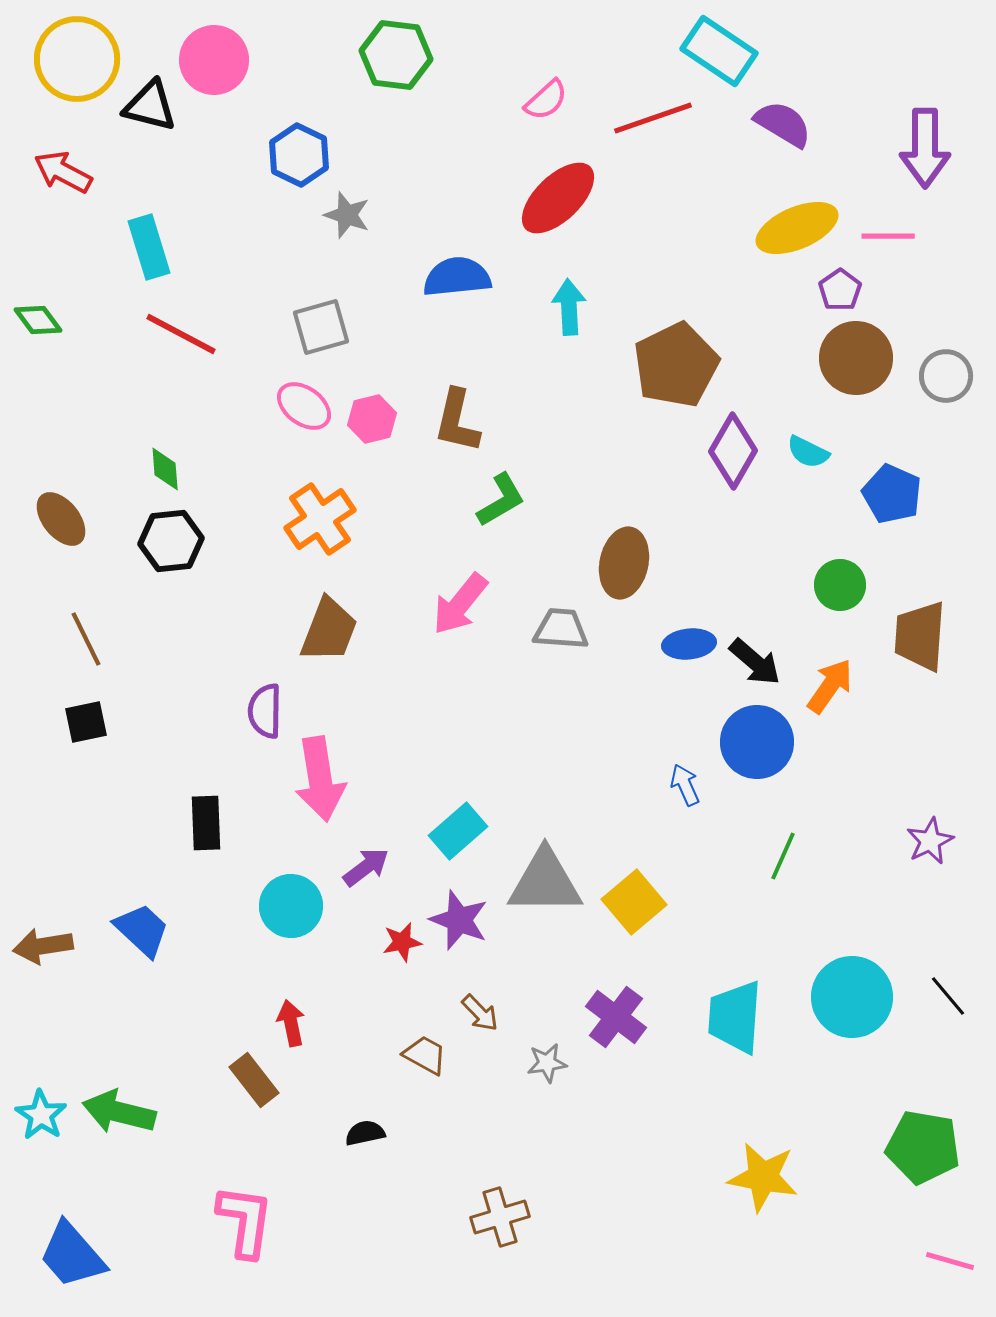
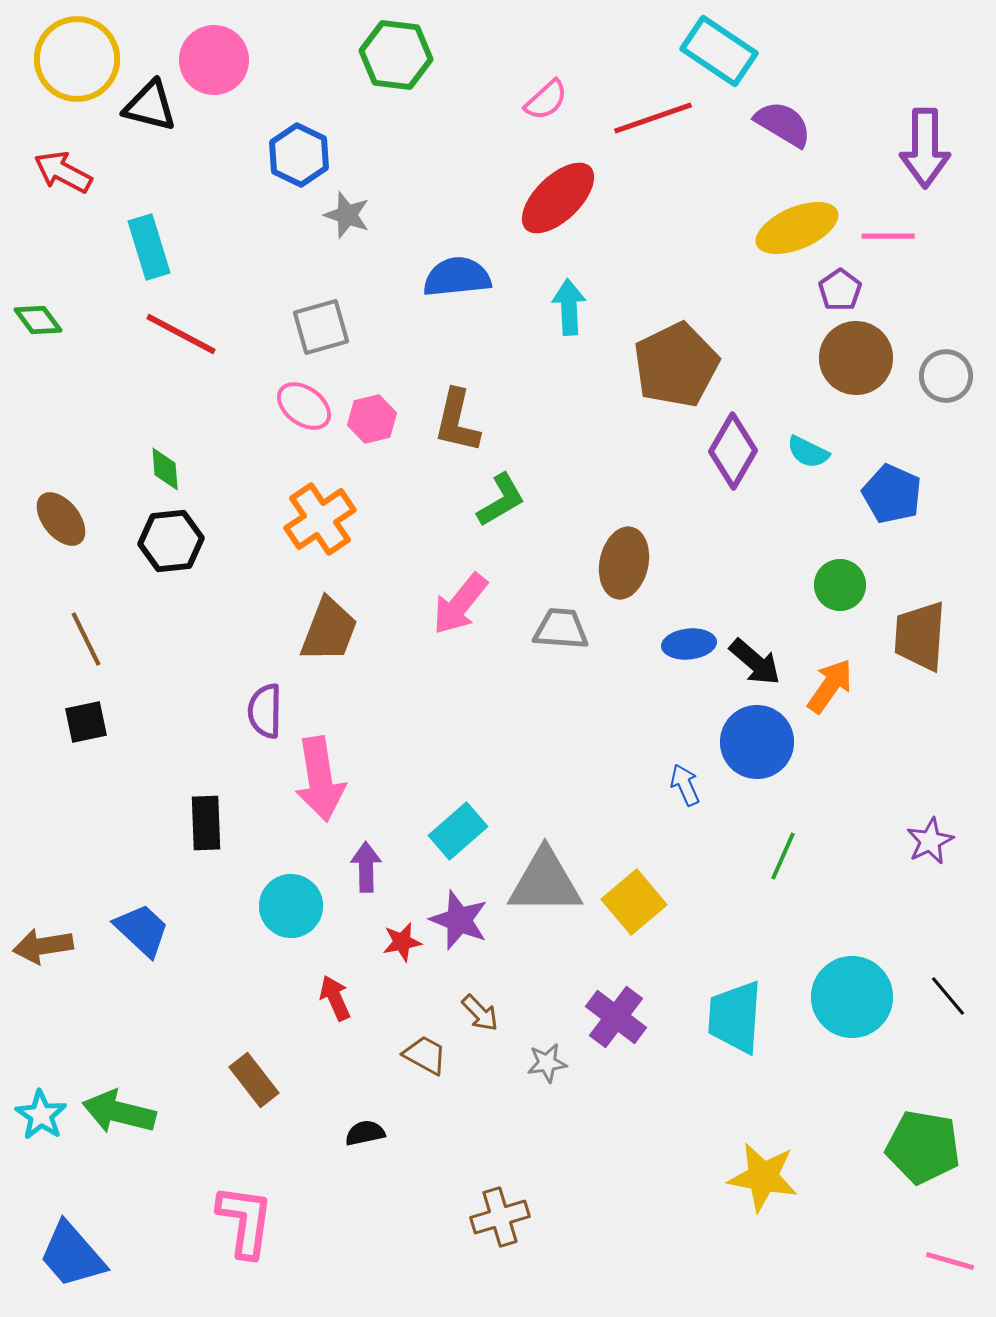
purple arrow at (366, 867): rotated 54 degrees counterclockwise
red arrow at (291, 1023): moved 44 px right, 25 px up; rotated 12 degrees counterclockwise
